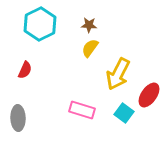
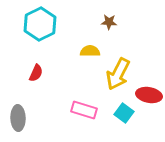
brown star: moved 20 px right, 3 px up
yellow semicircle: moved 3 px down; rotated 54 degrees clockwise
red semicircle: moved 11 px right, 3 px down
red ellipse: rotated 65 degrees clockwise
pink rectangle: moved 2 px right
